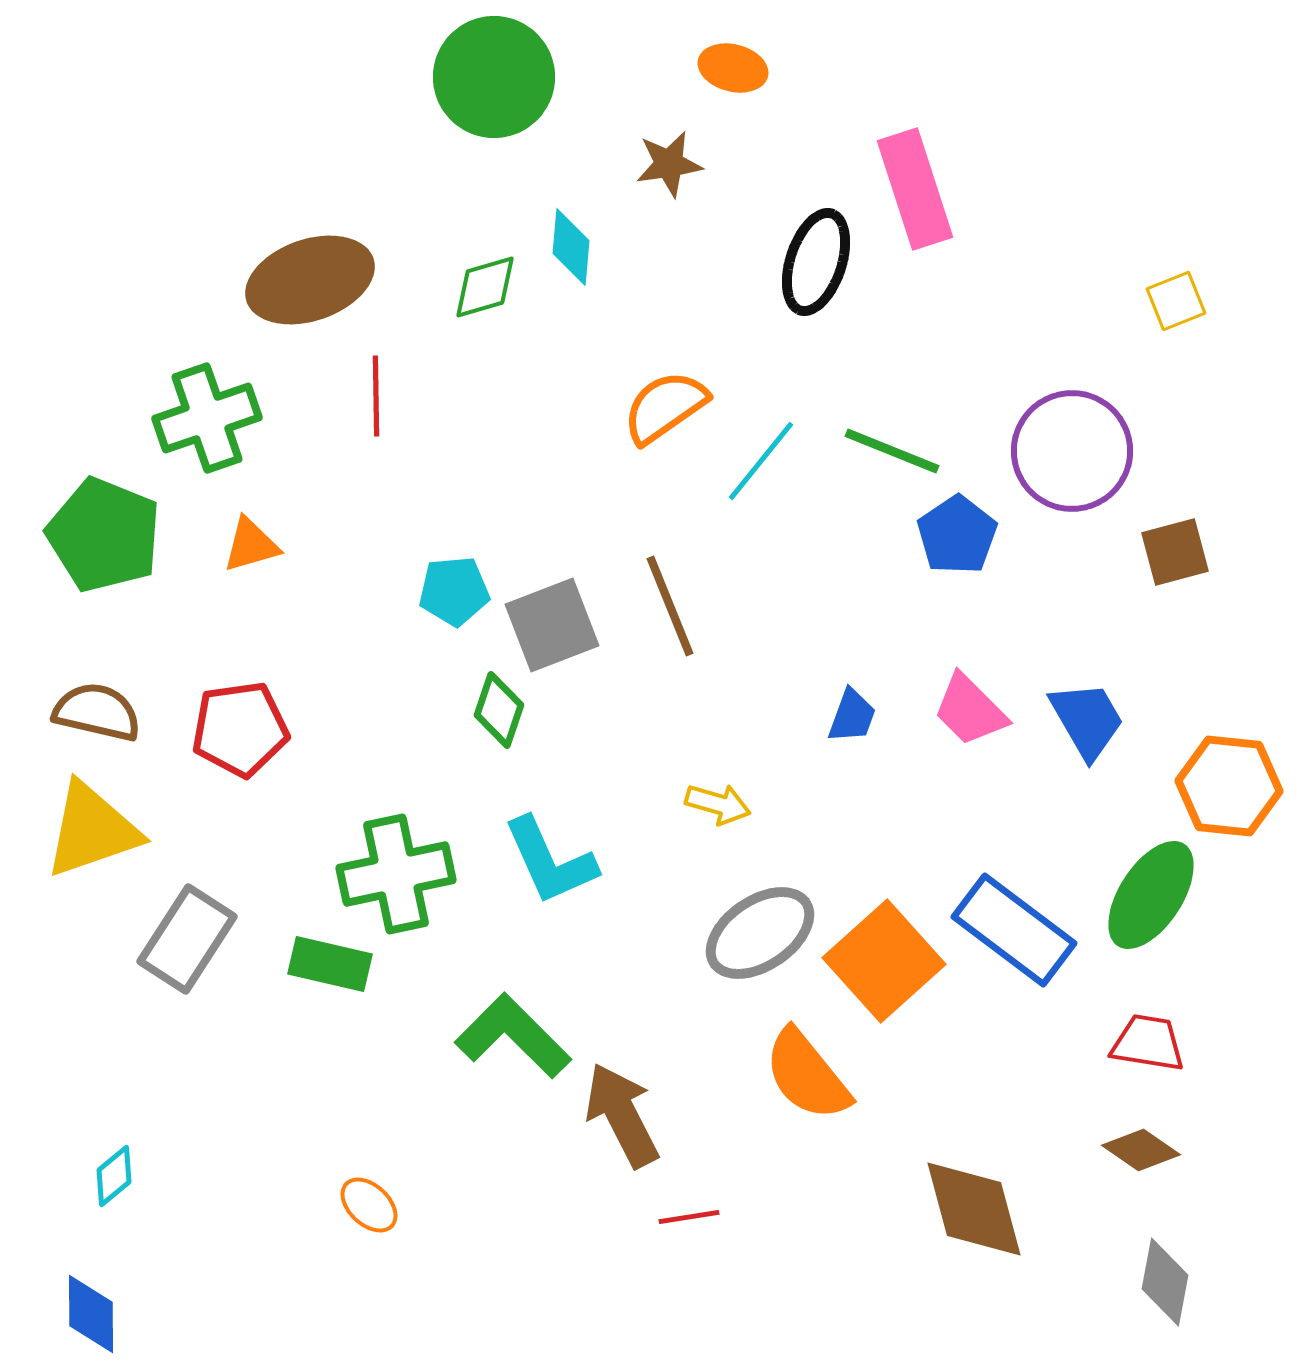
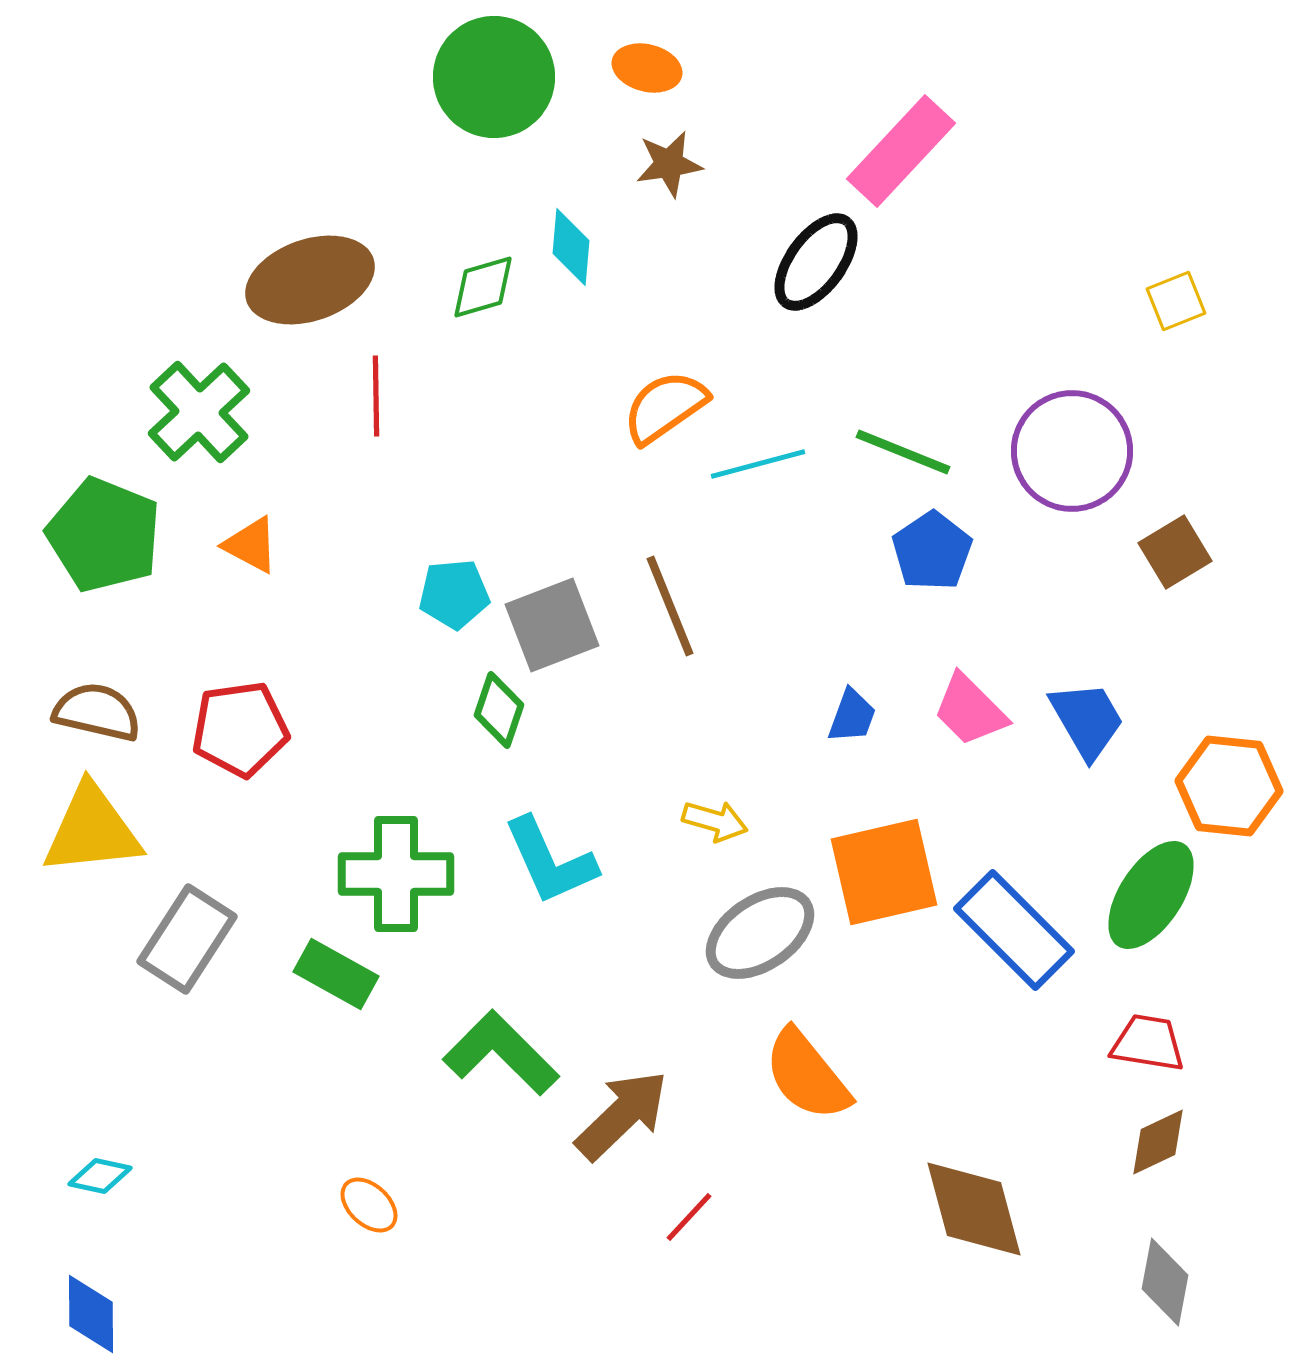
orange ellipse at (733, 68): moved 86 px left
pink rectangle at (915, 189): moved 14 px left, 38 px up; rotated 61 degrees clockwise
black ellipse at (816, 262): rotated 18 degrees clockwise
green diamond at (485, 287): moved 2 px left
green cross at (207, 418): moved 8 px left, 6 px up; rotated 24 degrees counterclockwise
green line at (892, 451): moved 11 px right, 1 px down
cyan line at (761, 461): moved 3 px left, 3 px down; rotated 36 degrees clockwise
blue pentagon at (957, 535): moved 25 px left, 16 px down
orange triangle at (251, 545): rotated 44 degrees clockwise
brown square at (1175, 552): rotated 16 degrees counterclockwise
cyan pentagon at (454, 591): moved 3 px down
yellow arrow at (718, 804): moved 3 px left, 17 px down
yellow triangle at (92, 830): rotated 13 degrees clockwise
green cross at (396, 874): rotated 12 degrees clockwise
blue rectangle at (1014, 930): rotated 8 degrees clockwise
orange square at (884, 961): moved 89 px up; rotated 29 degrees clockwise
green rectangle at (330, 964): moved 6 px right, 10 px down; rotated 16 degrees clockwise
green L-shape at (513, 1036): moved 12 px left, 17 px down
brown arrow at (622, 1115): rotated 73 degrees clockwise
brown diamond at (1141, 1150): moved 17 px right, 8 px up; rotated 60 degrees counterclockwise
cyan diamond at (114, 1176): moved 14 px left; rotated 52 degrees clockwise
red line at (689, 1217): rotated 38 degrees counterclockwise
